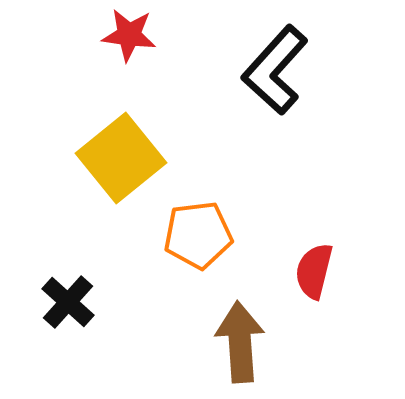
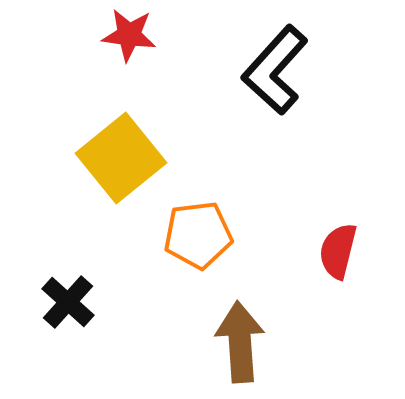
red semicircle: moved 24 px right, 20 px up
